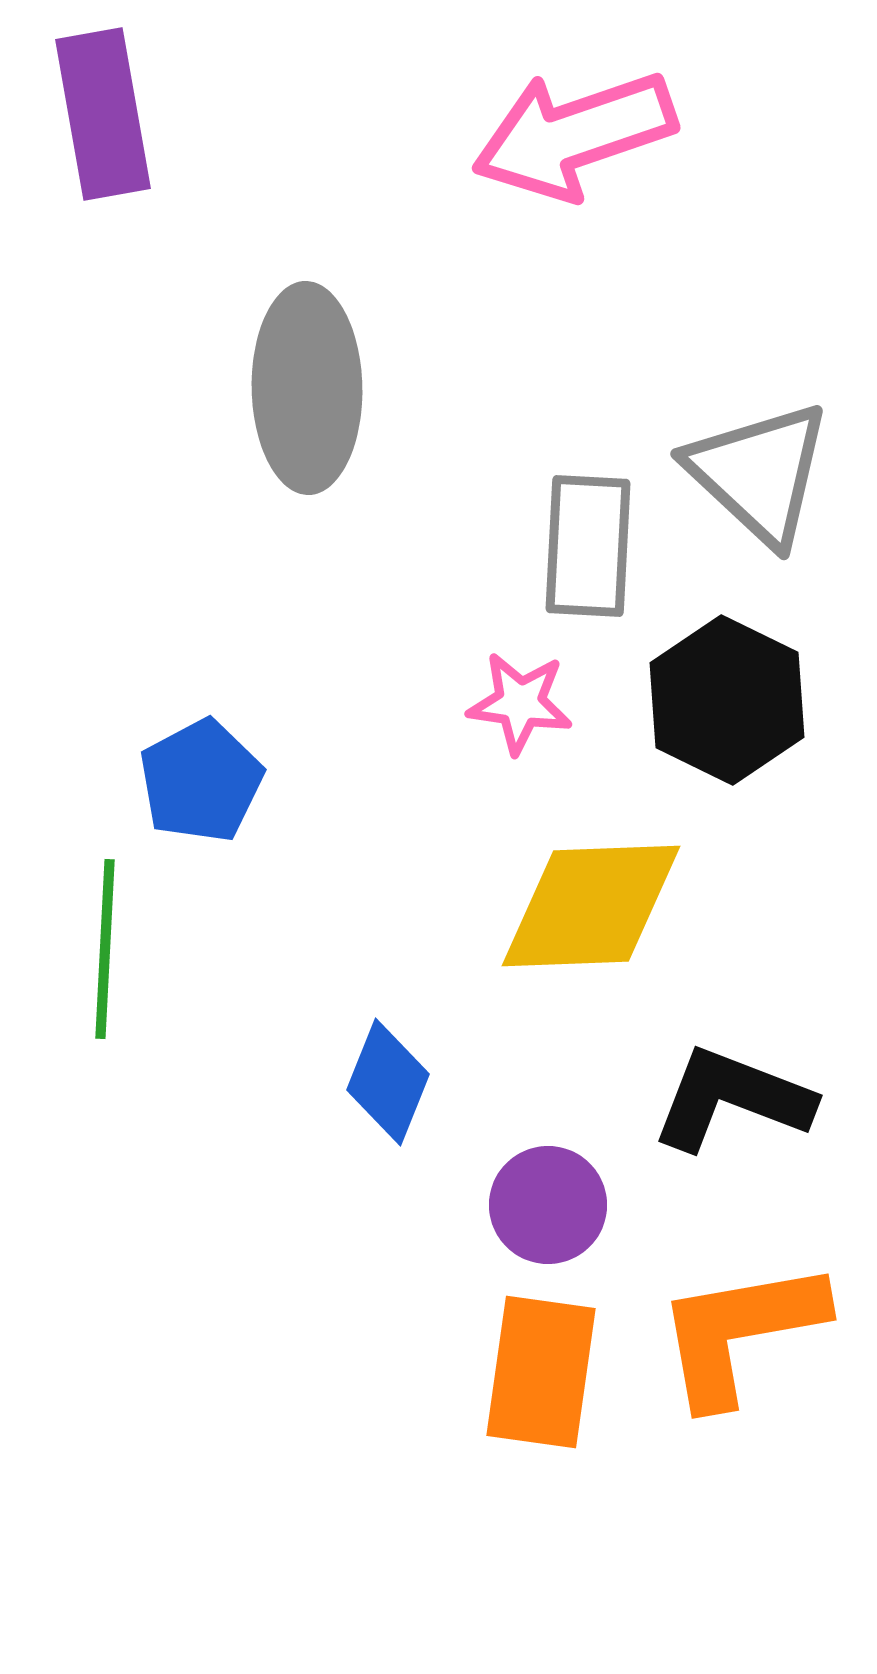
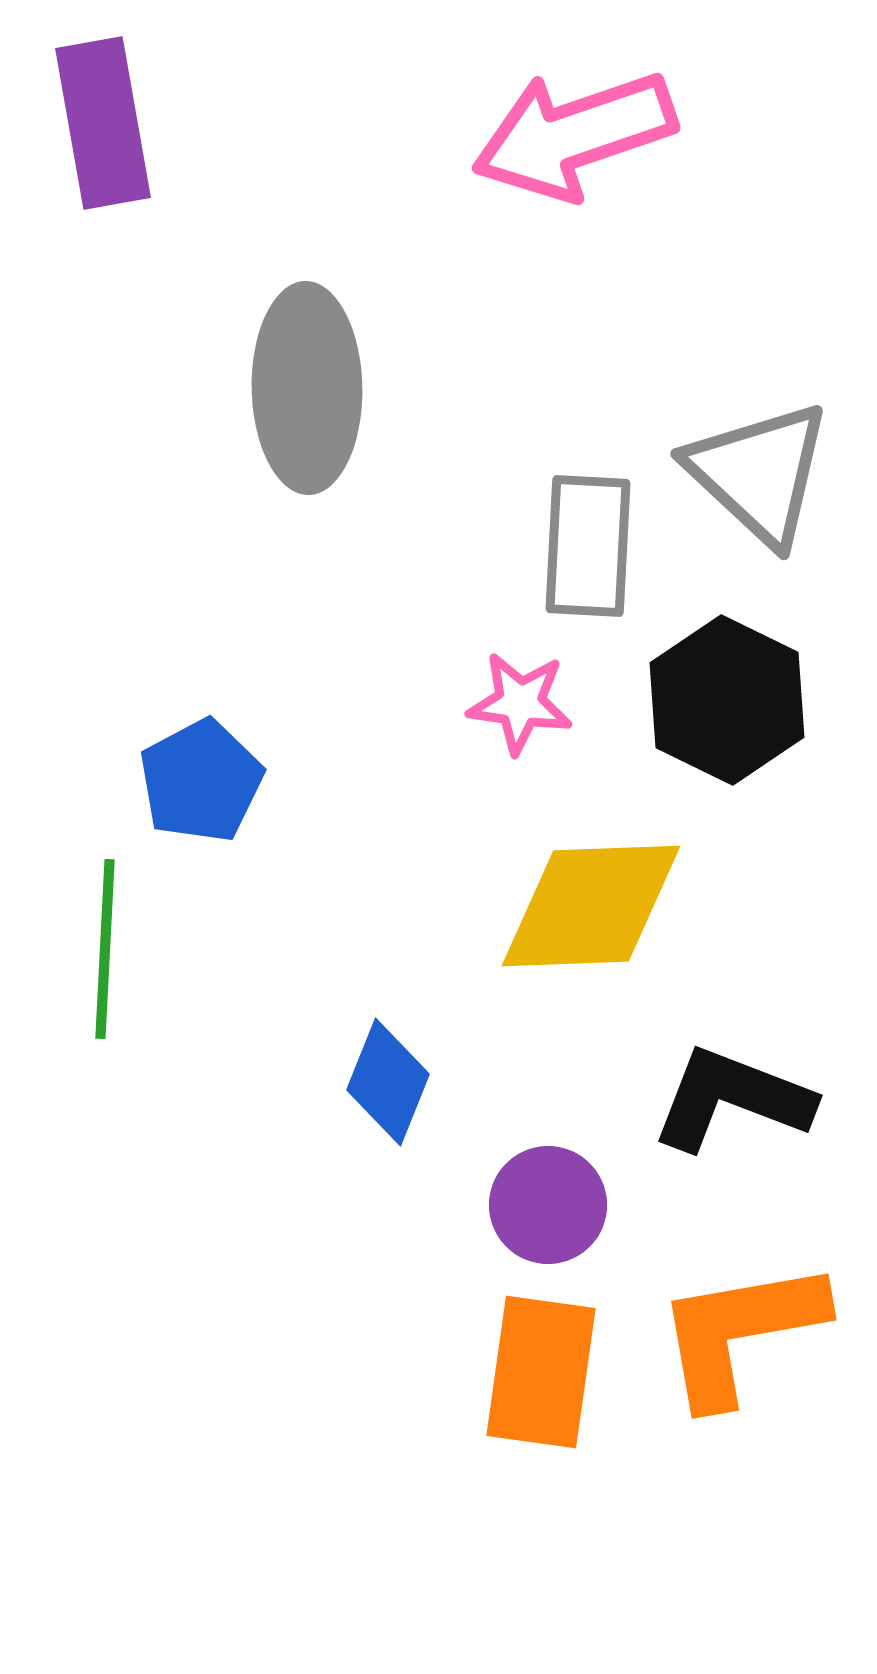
purple rectangle: moved 9 px down
